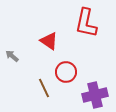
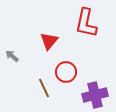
red triangle: rotated 36 degrees clockwise
